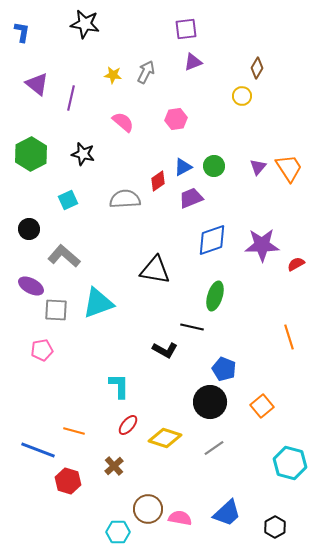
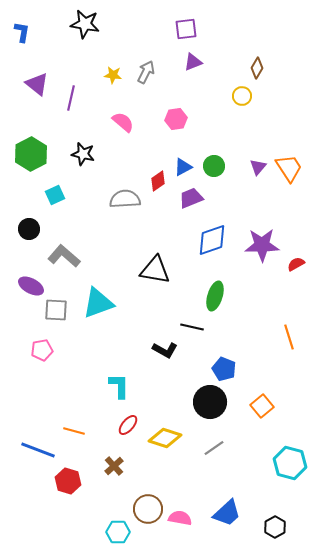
cyan square at (68, 200): moved 13 px left, 5 px up
